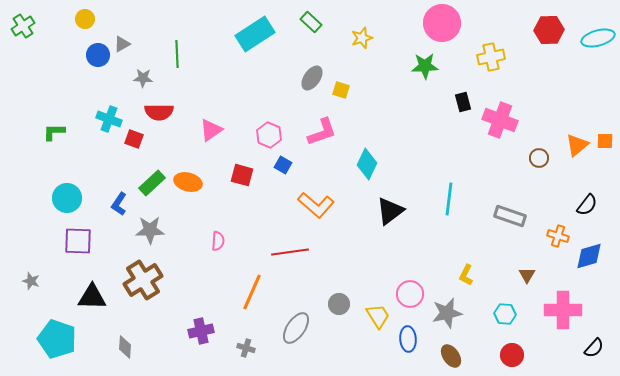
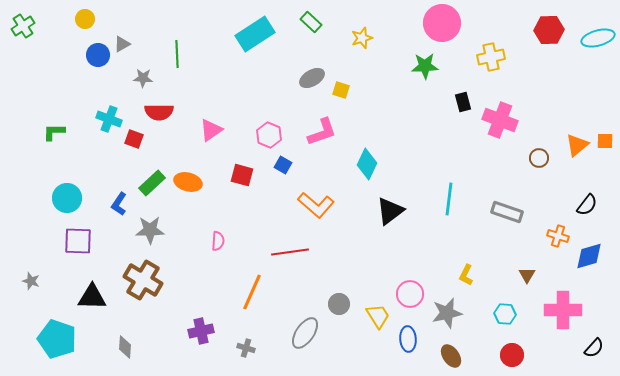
gray ellipse at (312, 78): rotated 25 degrees clockwise
gray rectangle at (510, 216): moved 3 px left, 4 px up
brown cross at (143, 280): rotated 27 degrees counterclockwise
gray ellipse at (296, 328): moved 9 px right, 5 px down
